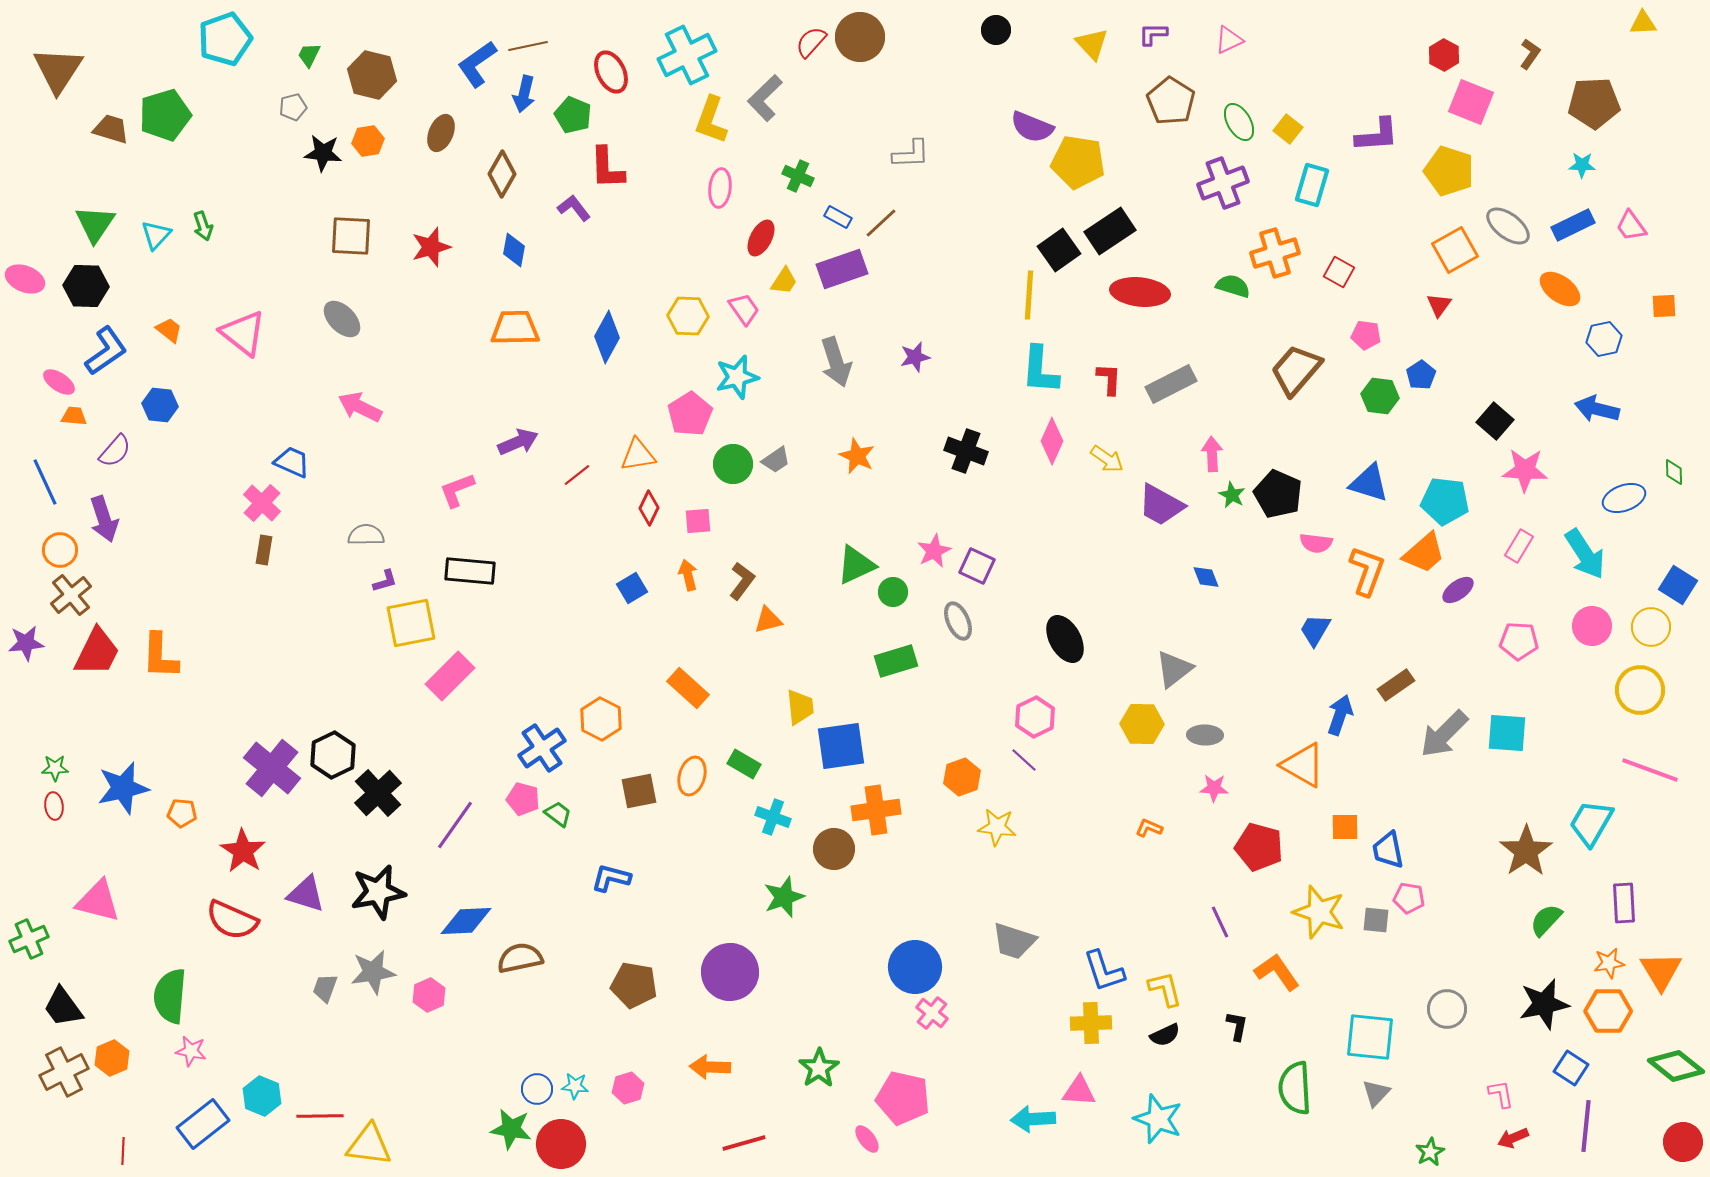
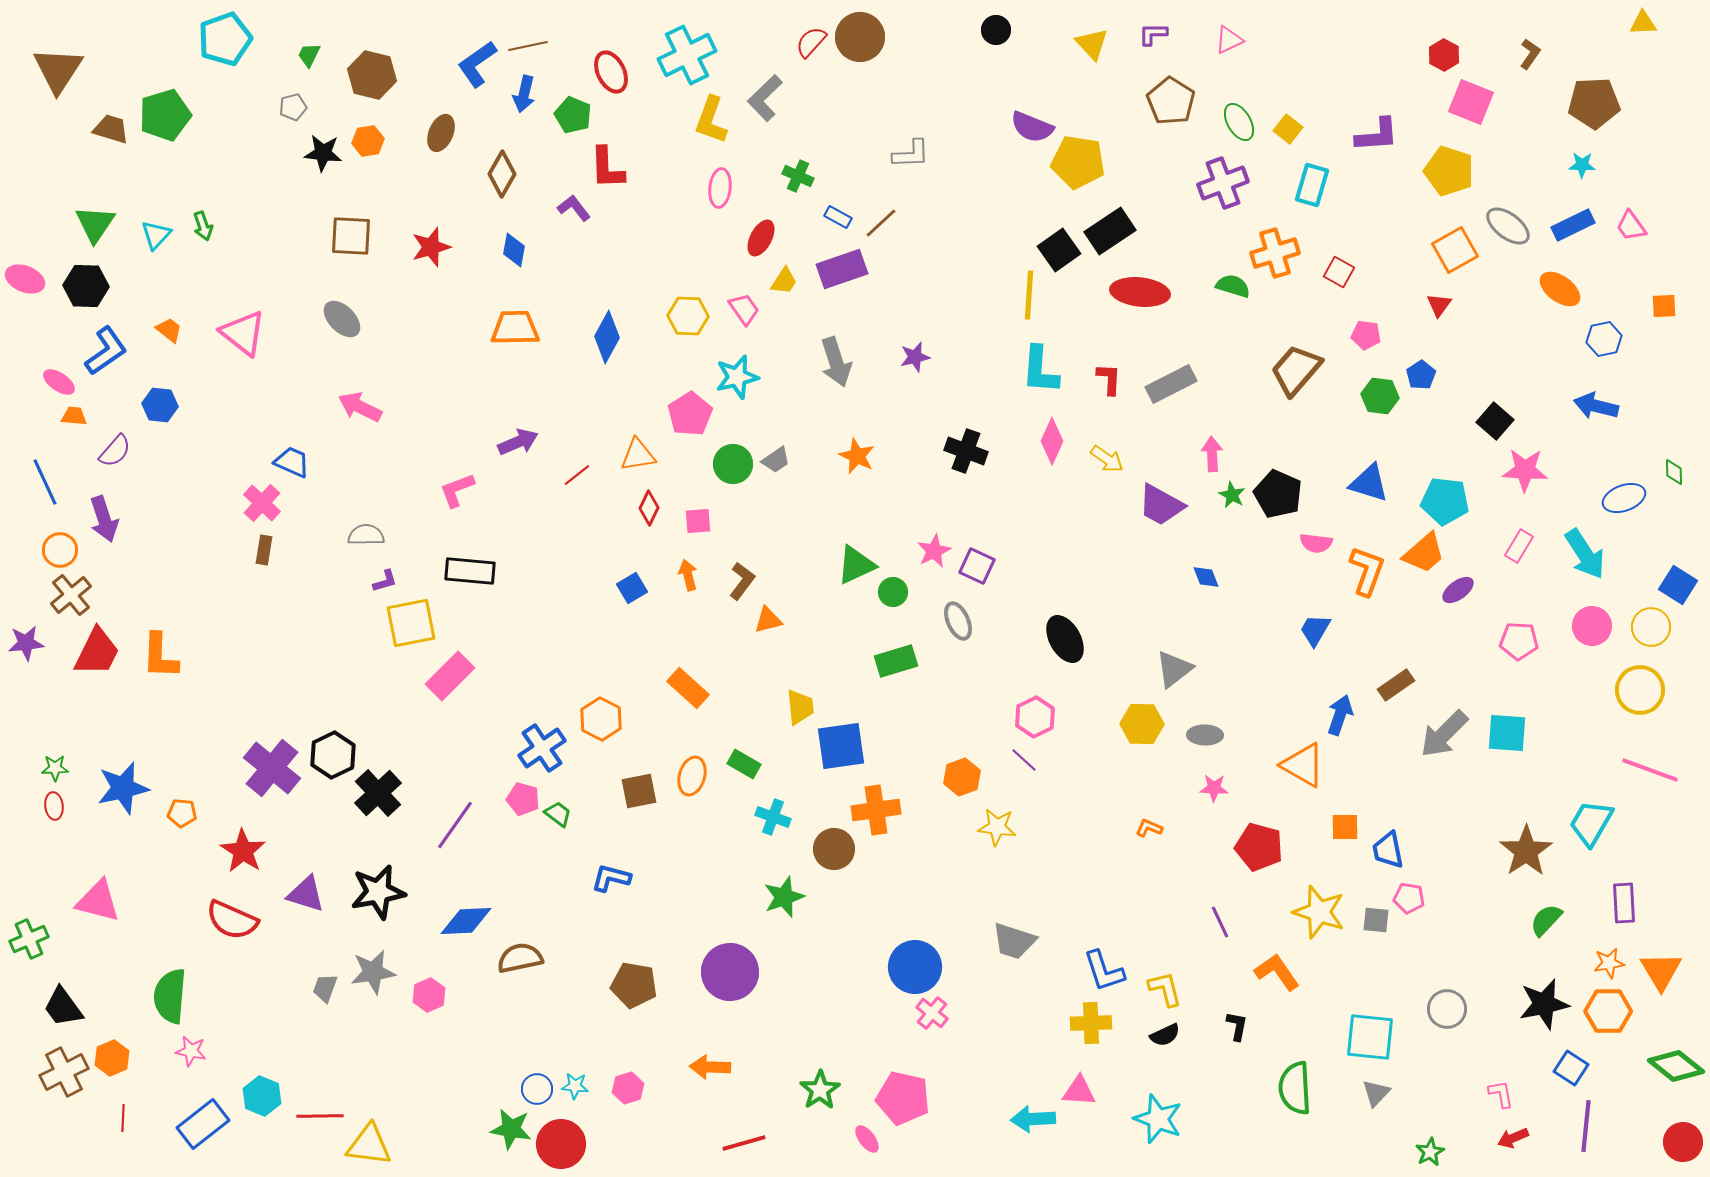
blue arrow at (1597, 409): moved 1 px left, 3 px up
green star at (819, 1068): moved 1 px right, 22 px down
red line at (123, 1151): moved 33 px up
